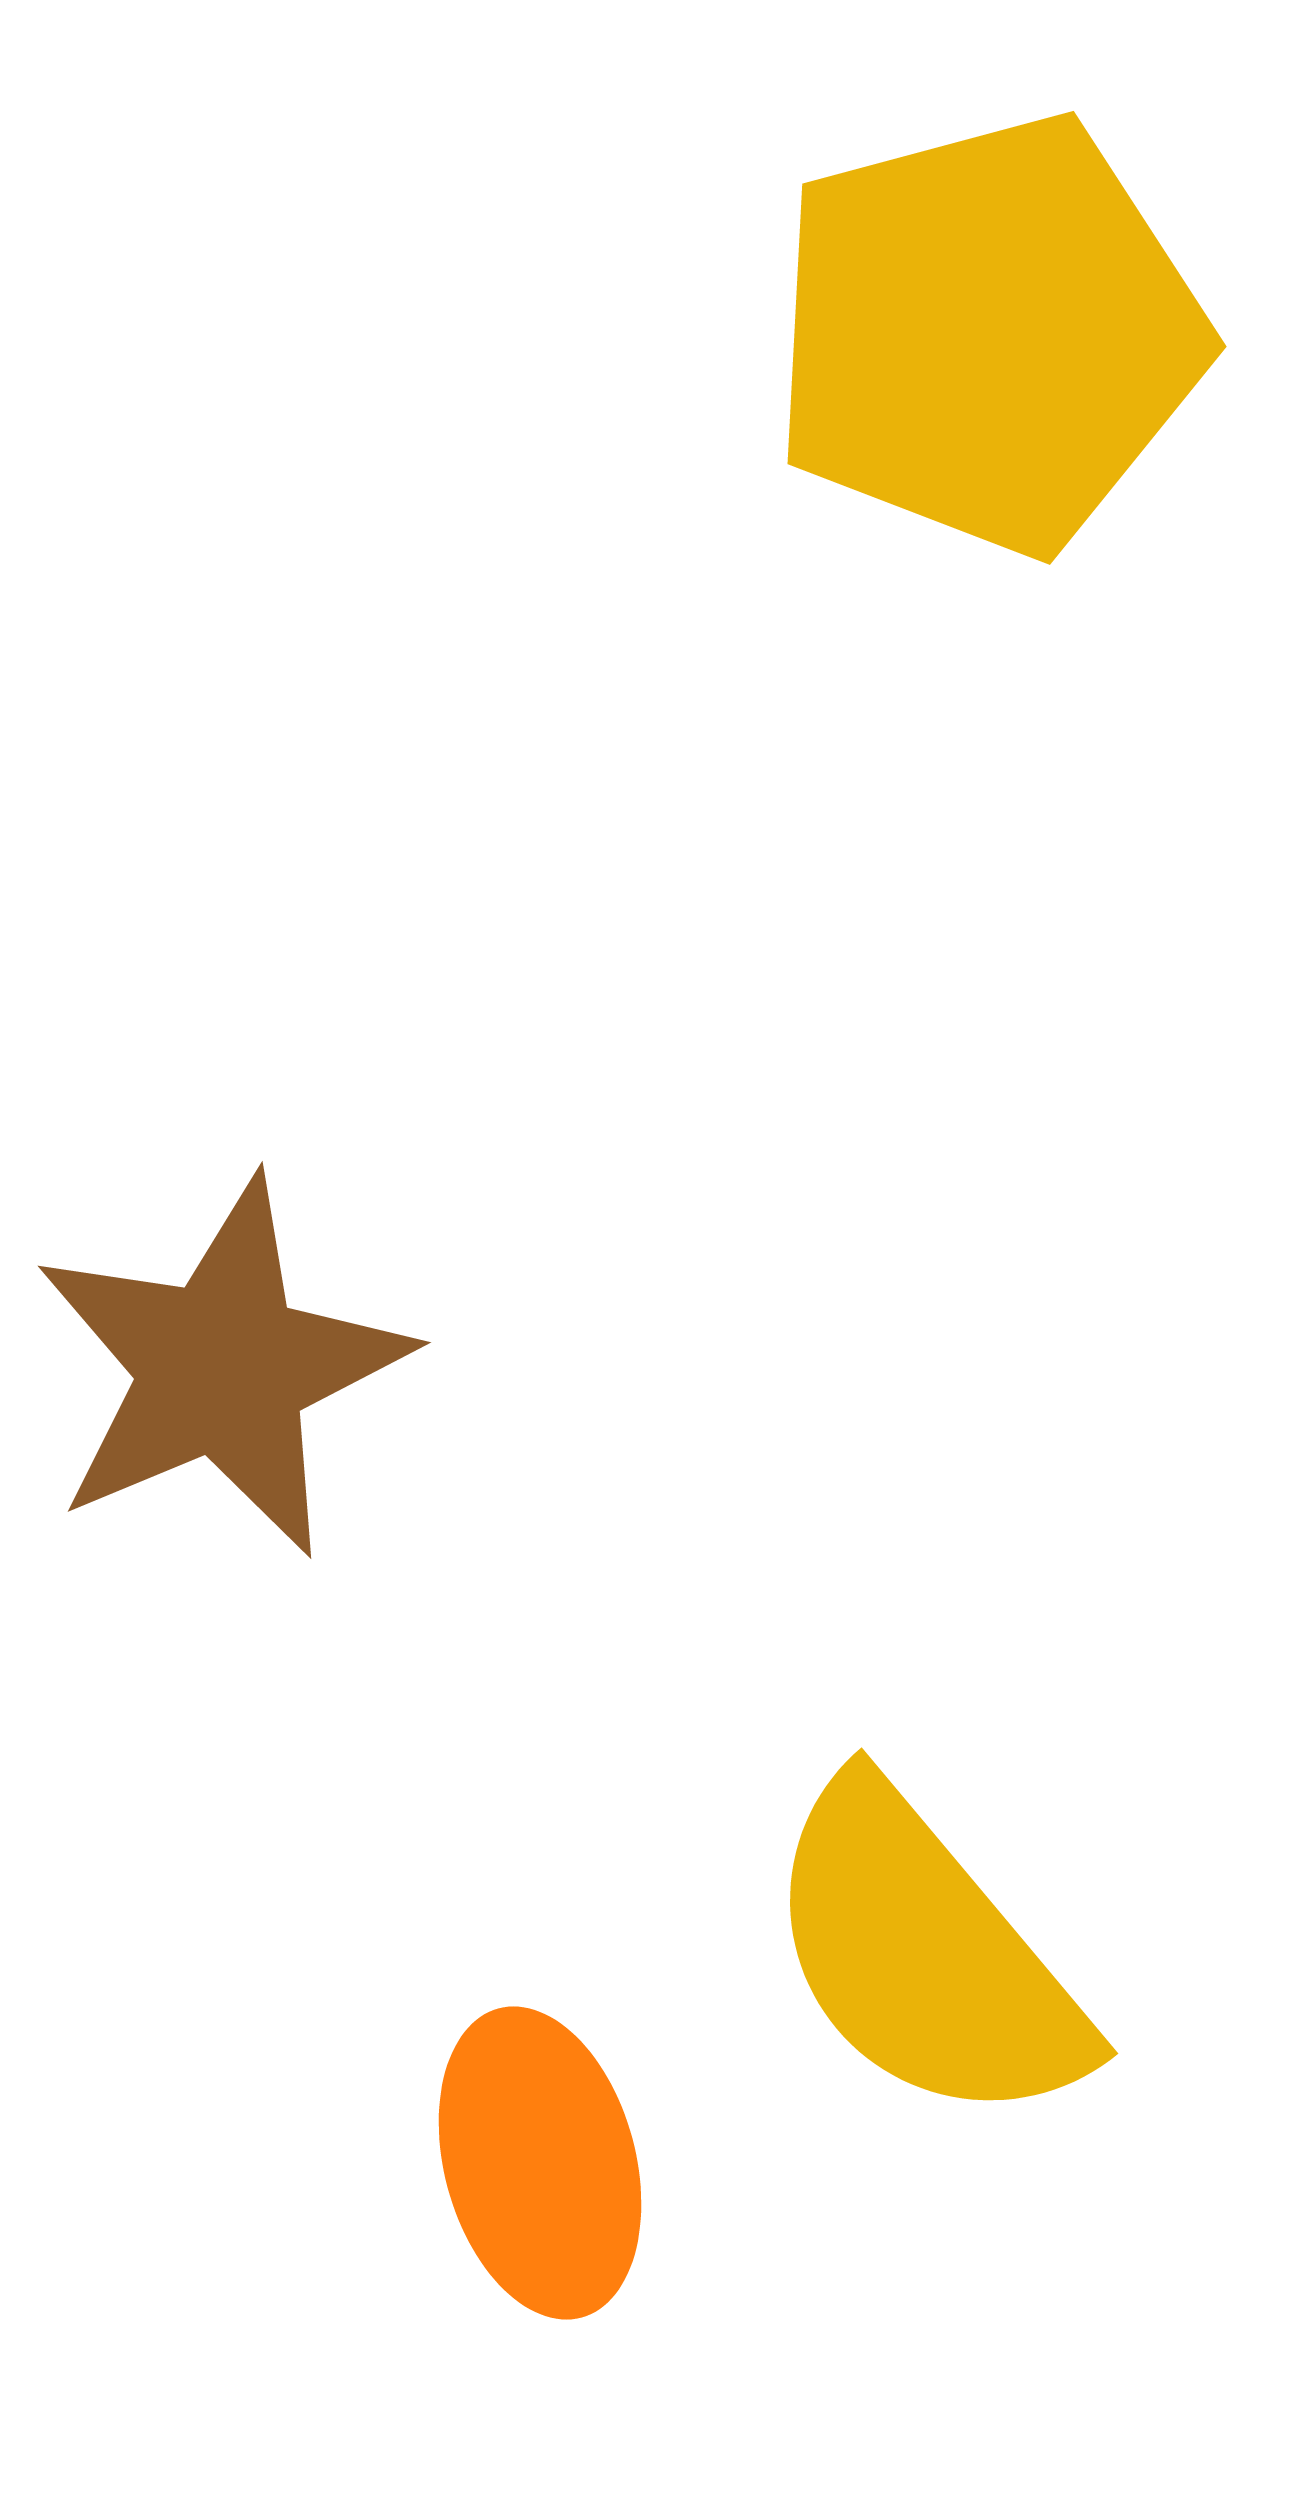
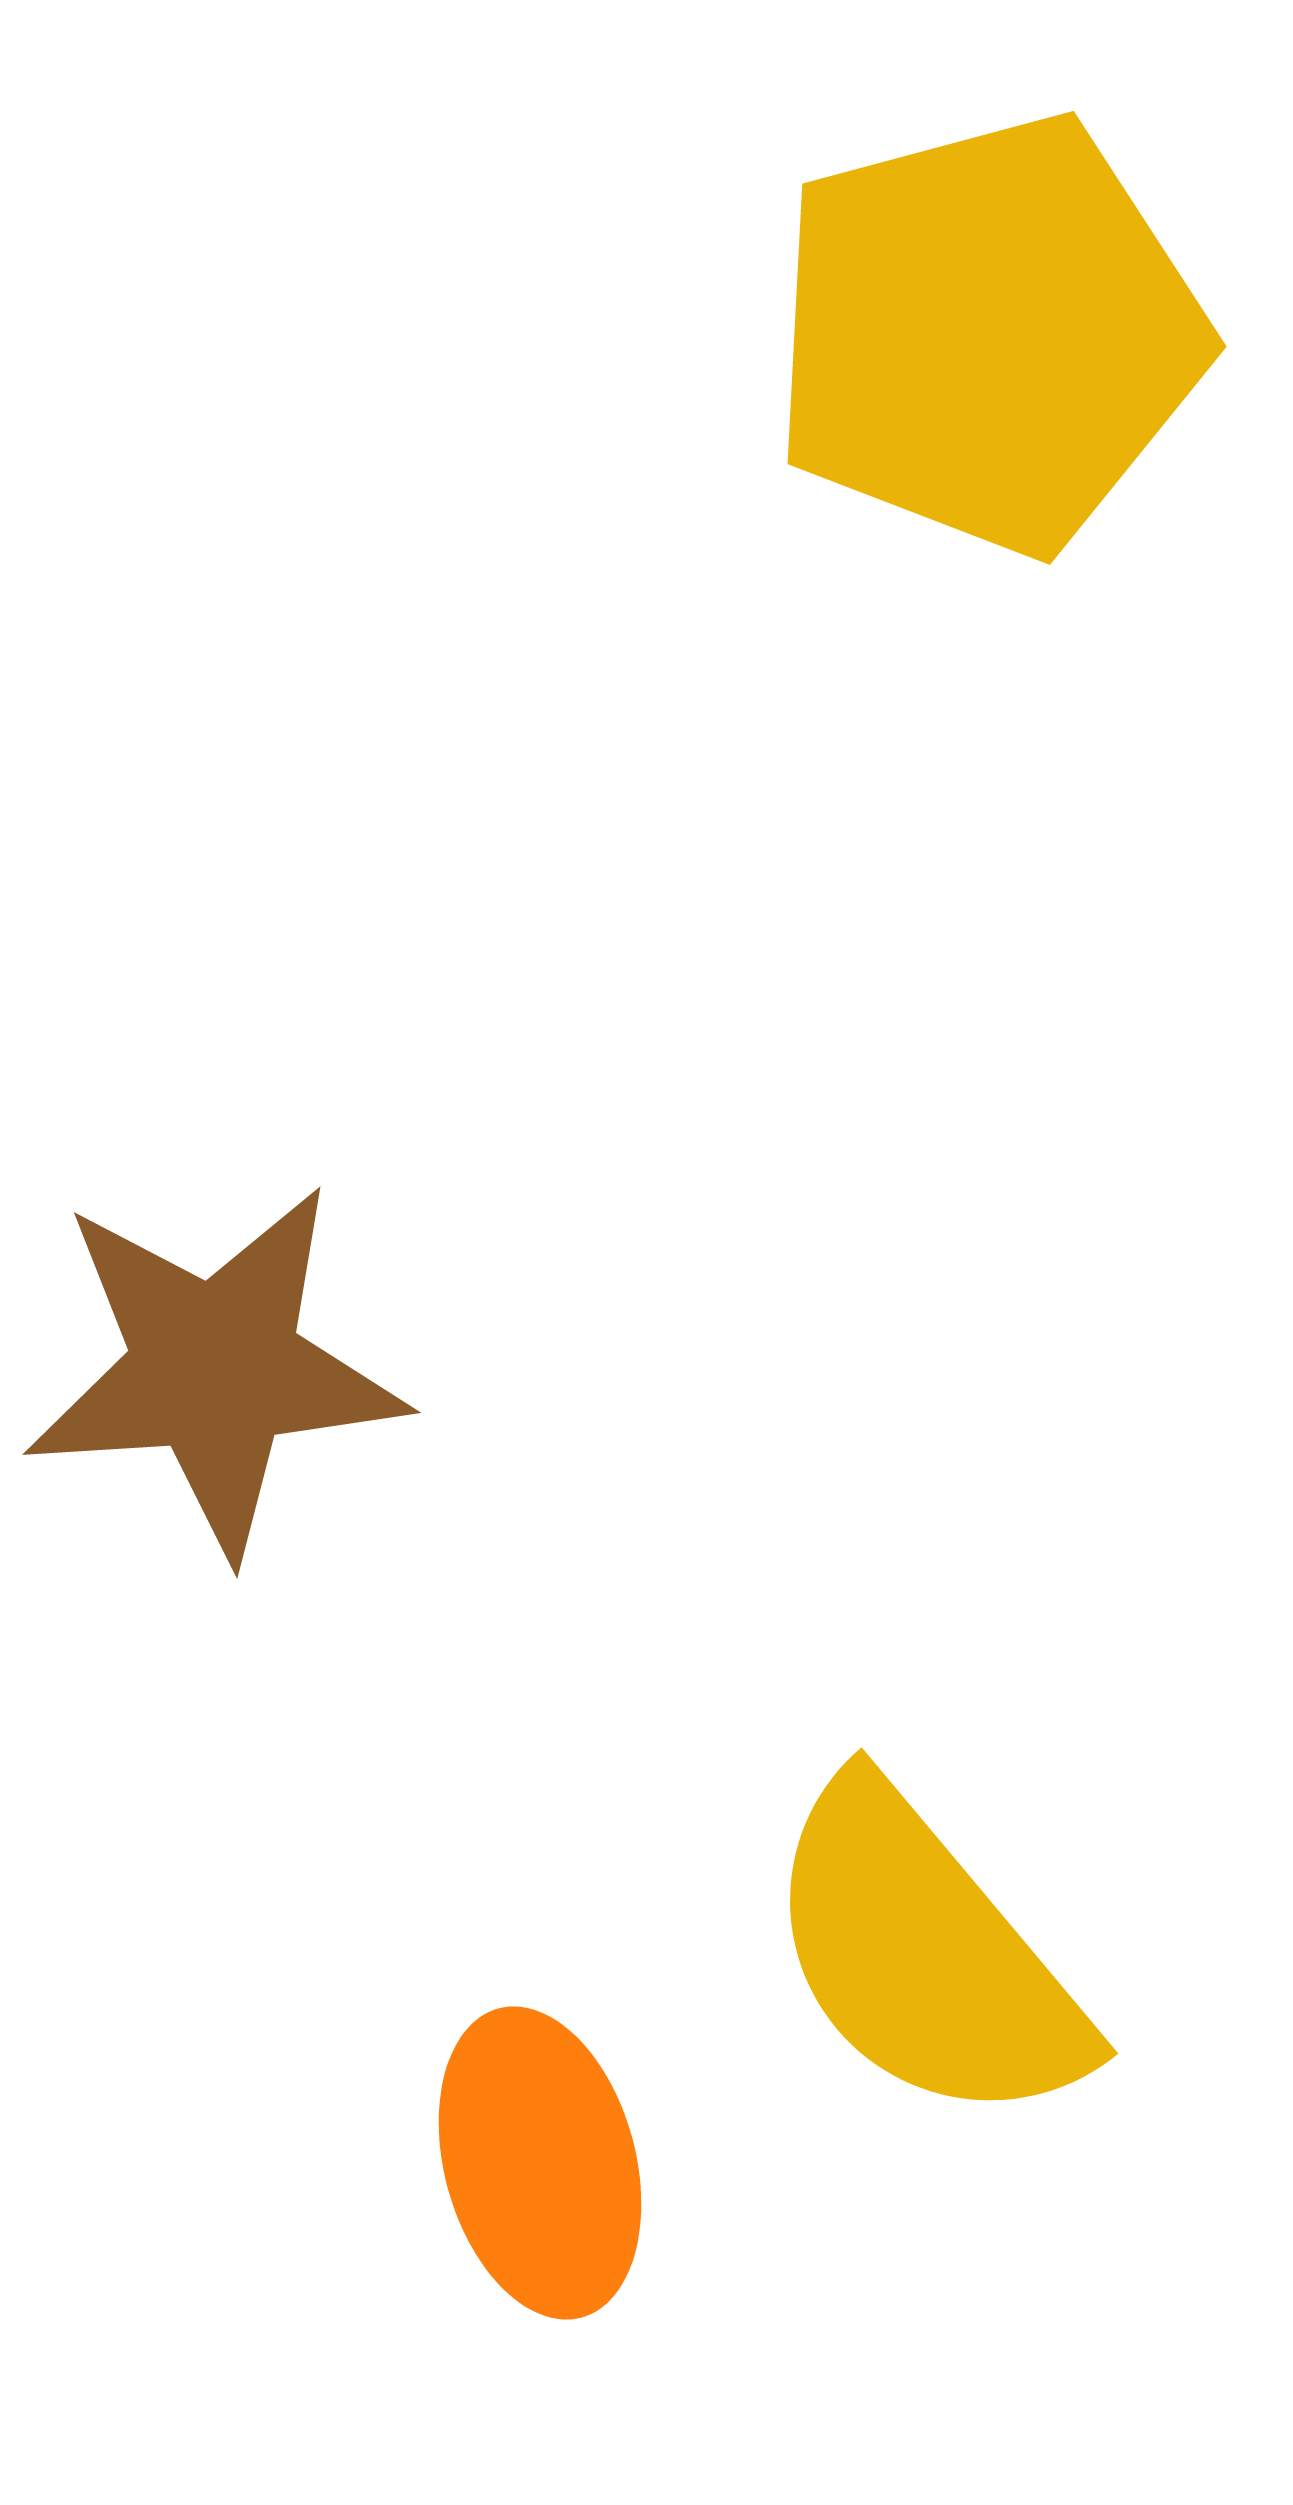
brown star: moved 7 px left, 1 px down; rotated 19 degrees clockwise
